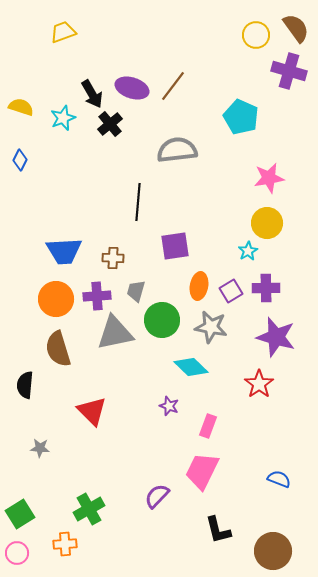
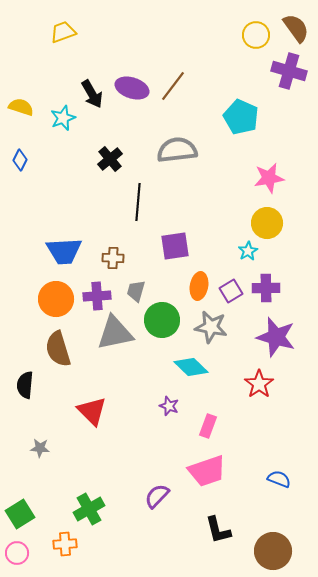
black cross at (110, 124): moved 35 px down
pink trapezoid at (202, 471): moved 5 px right; rotated 135 degrees counterclockwise
